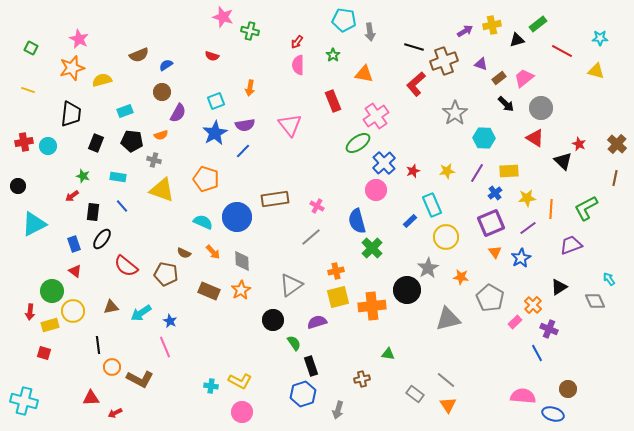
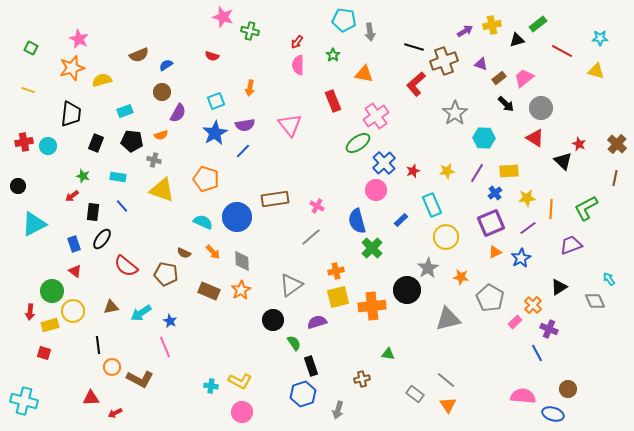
blue rectangle at (410, 221): moved 9 px left, 1 px up
orange triangle at (495, 252): rotated 40 degrees clockwise
